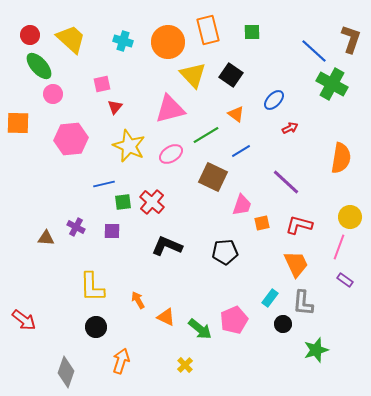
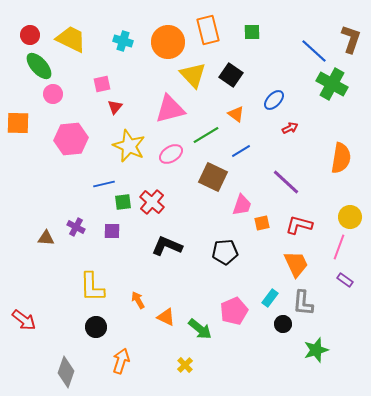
yellow trapezoid at (71, 39): rotated 16 degrees counterclockwise
pink pentagon at (234, 320): moved 9 px up
